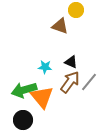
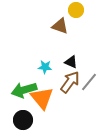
orange triangle: moved 1 px down
